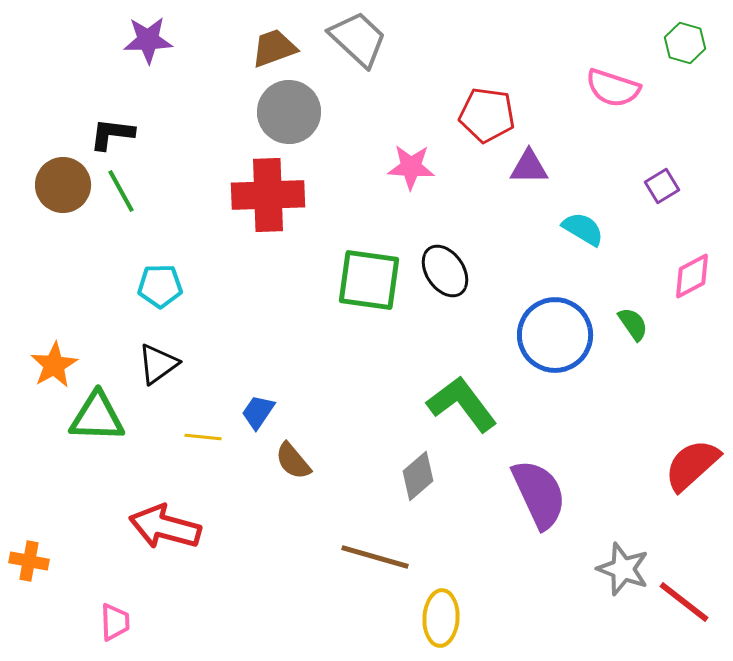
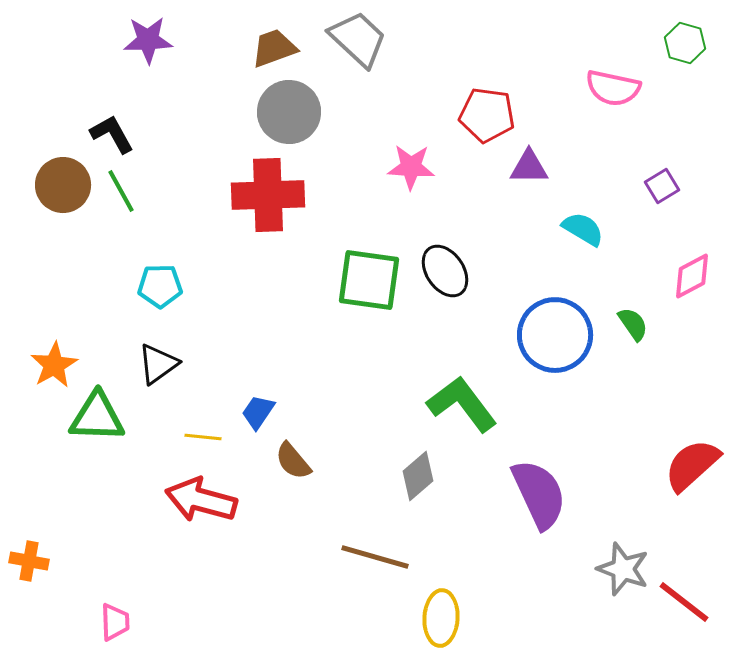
pink semicircle: rotated 6 degrees counterclockwise
black L-shape: rotated 54 degrees clockwise
red arrow: moved 36 px right, 27 px up
